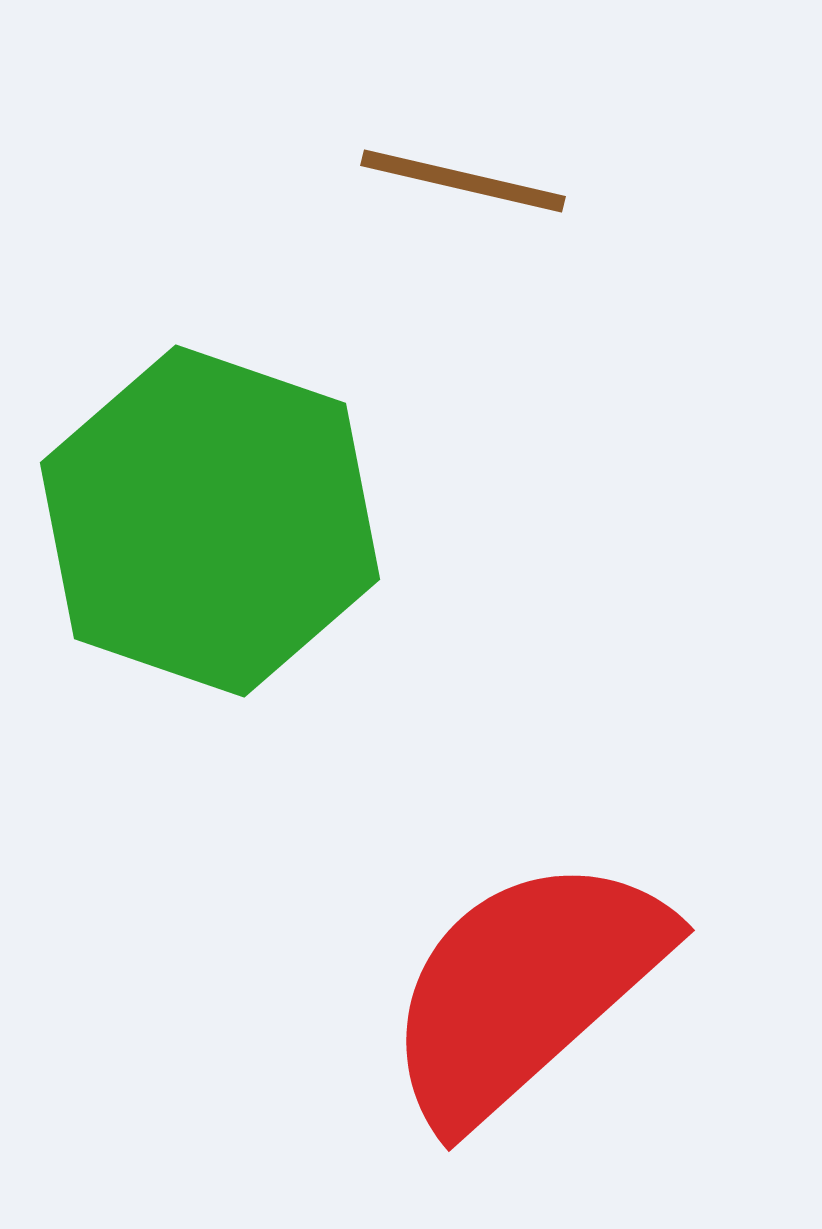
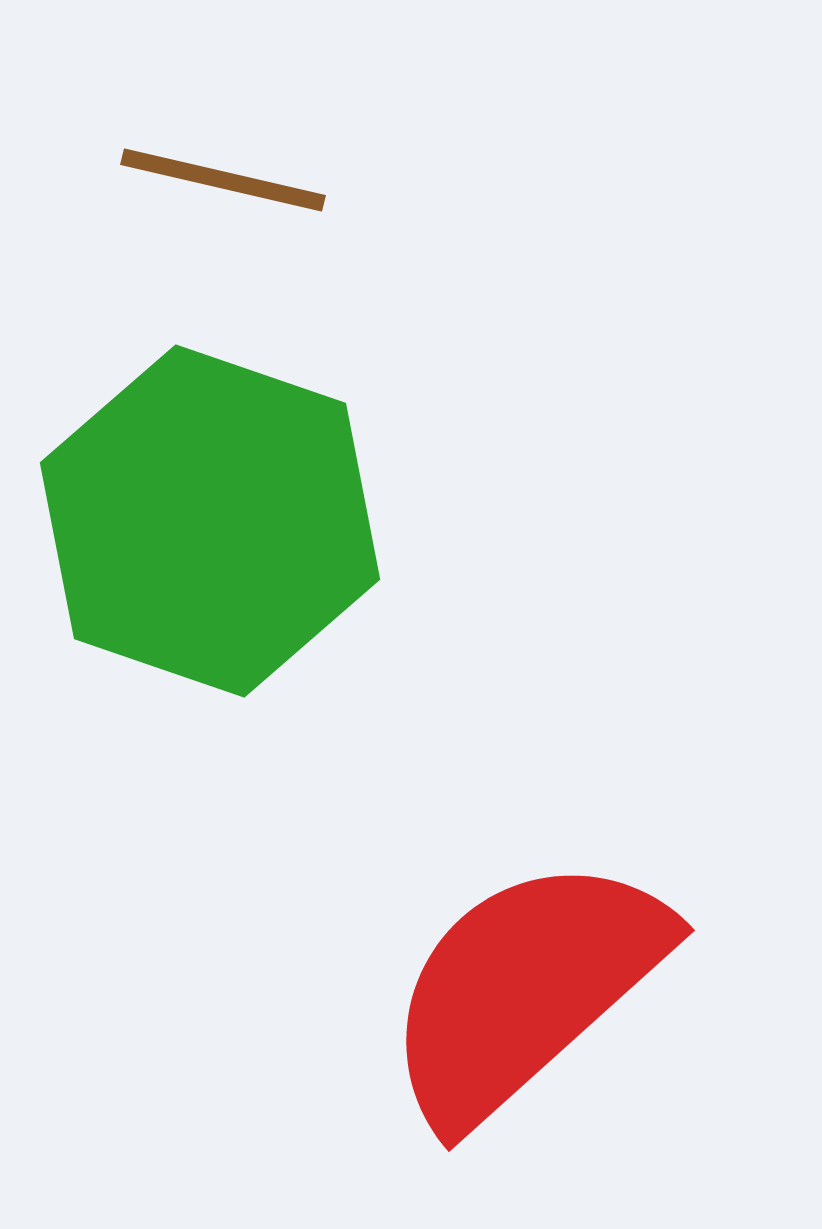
brown line: moved 240 px left, 1 px up
